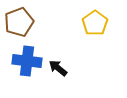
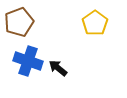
blue cross: moved 1 px right; rotated 12 degrees clockwise
